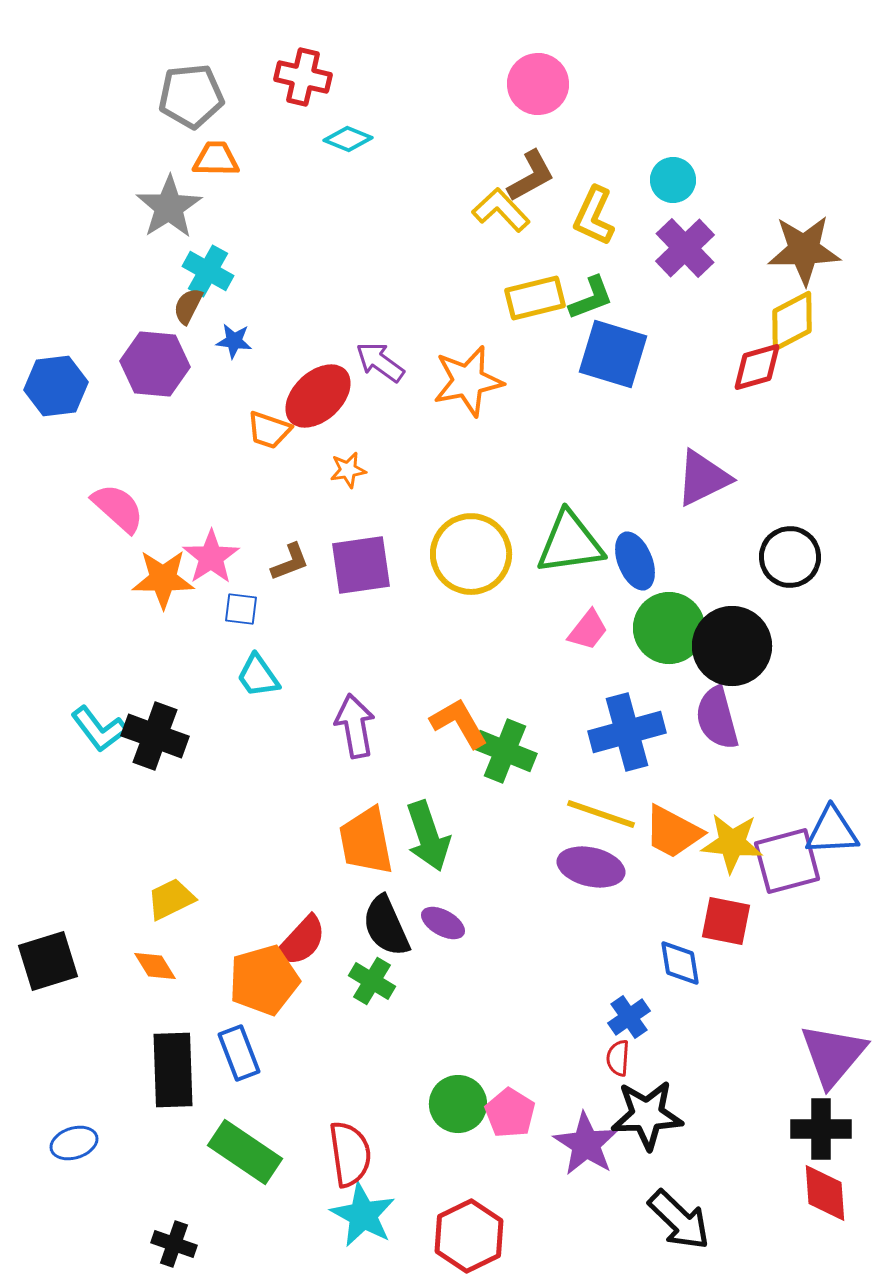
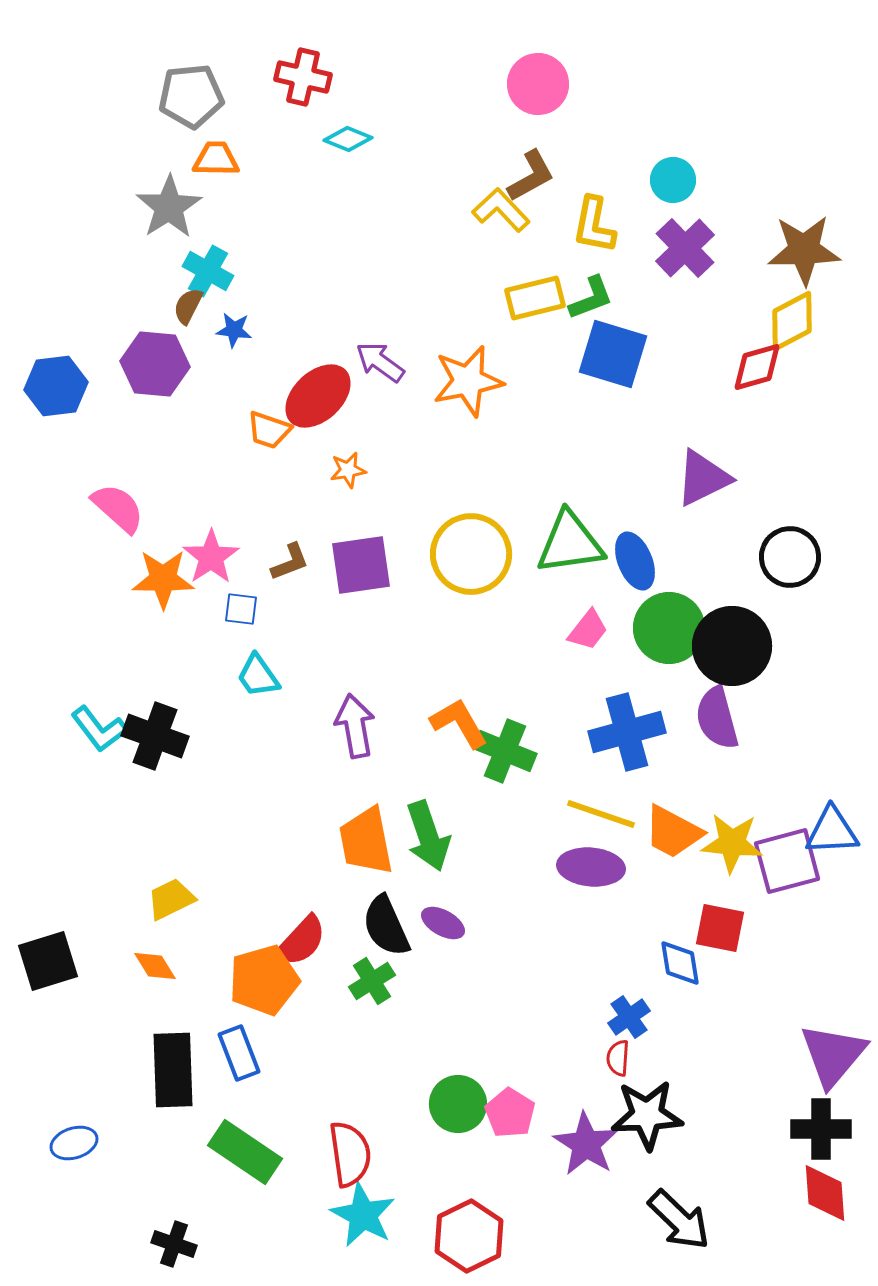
yellow L-shape at (594, 216): moved 9 px down; rotated 14 degrees counterclockwise
blue star at (234, 341): moved 11 px up
purple ellipse at (591, 867): rotated 8 degrees counterclockwise
red square at (726, 921): moved 6 px left, 7 px down
green cross at (372, 981): rotated 27 degrees clockwise
